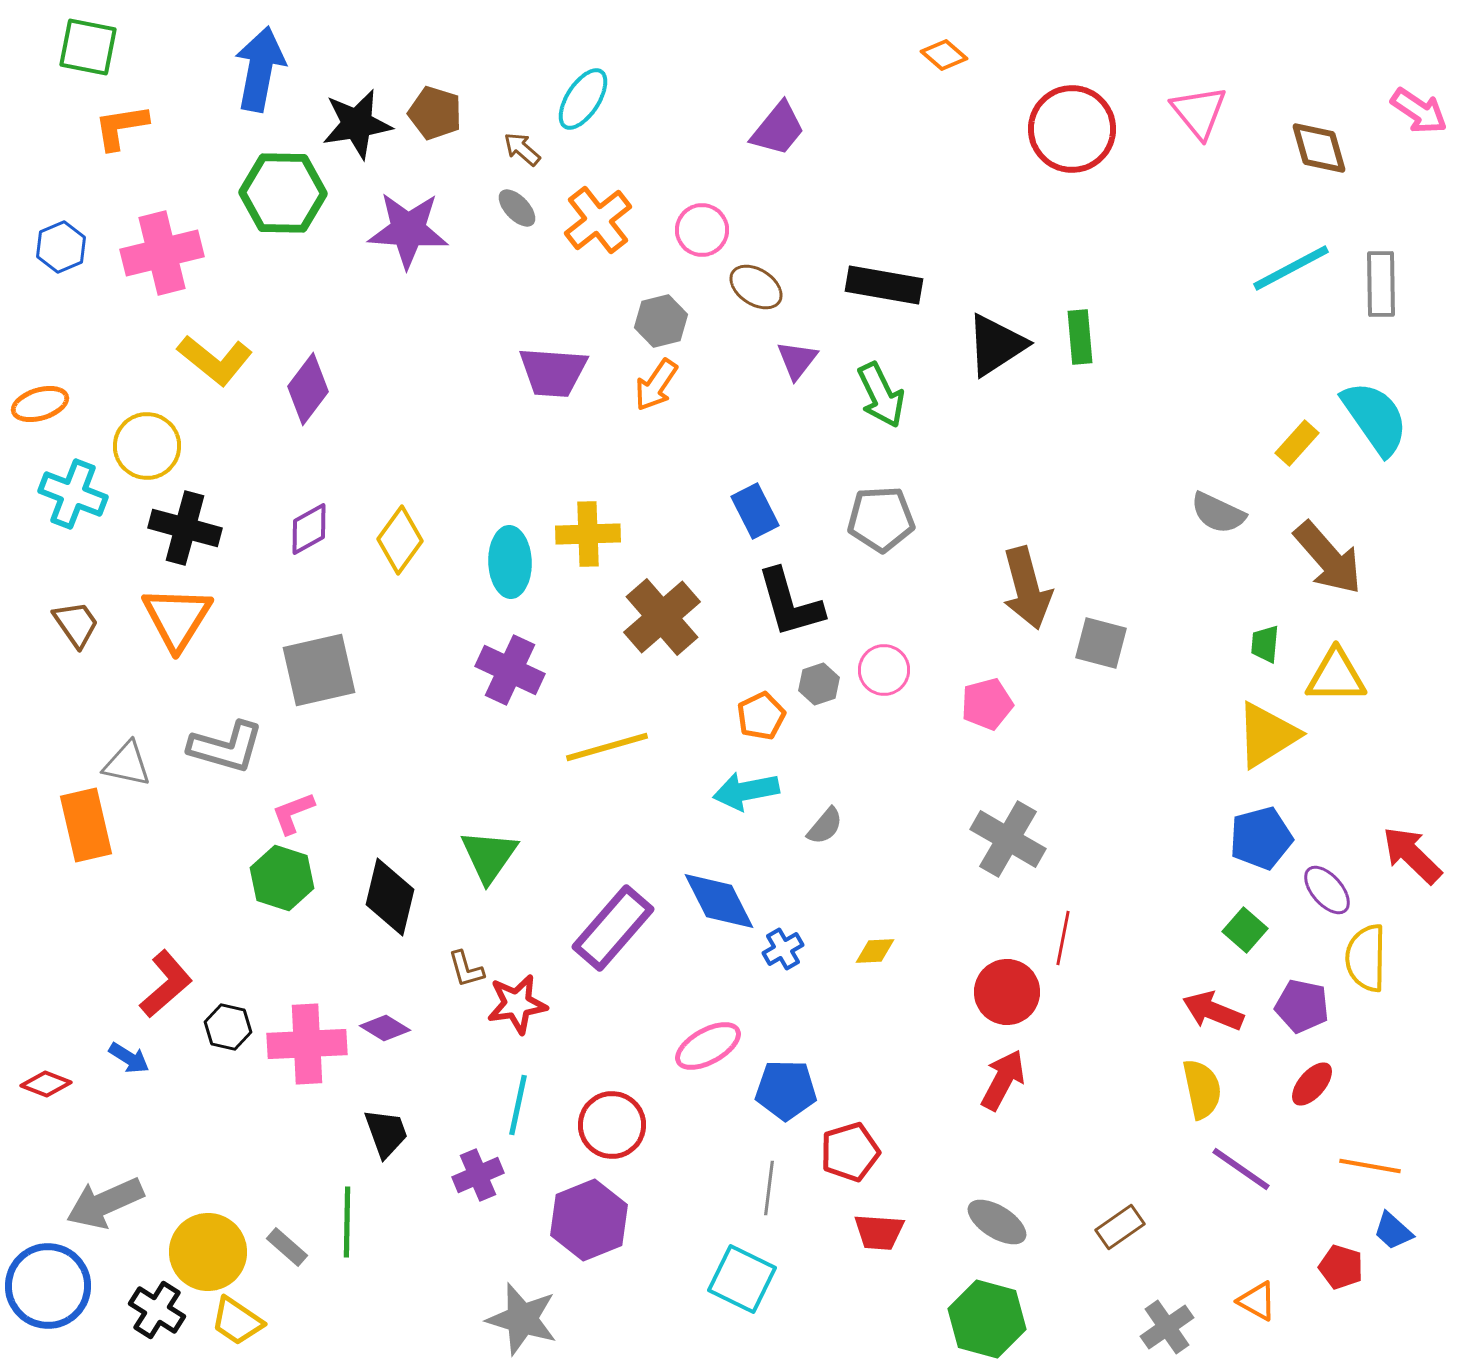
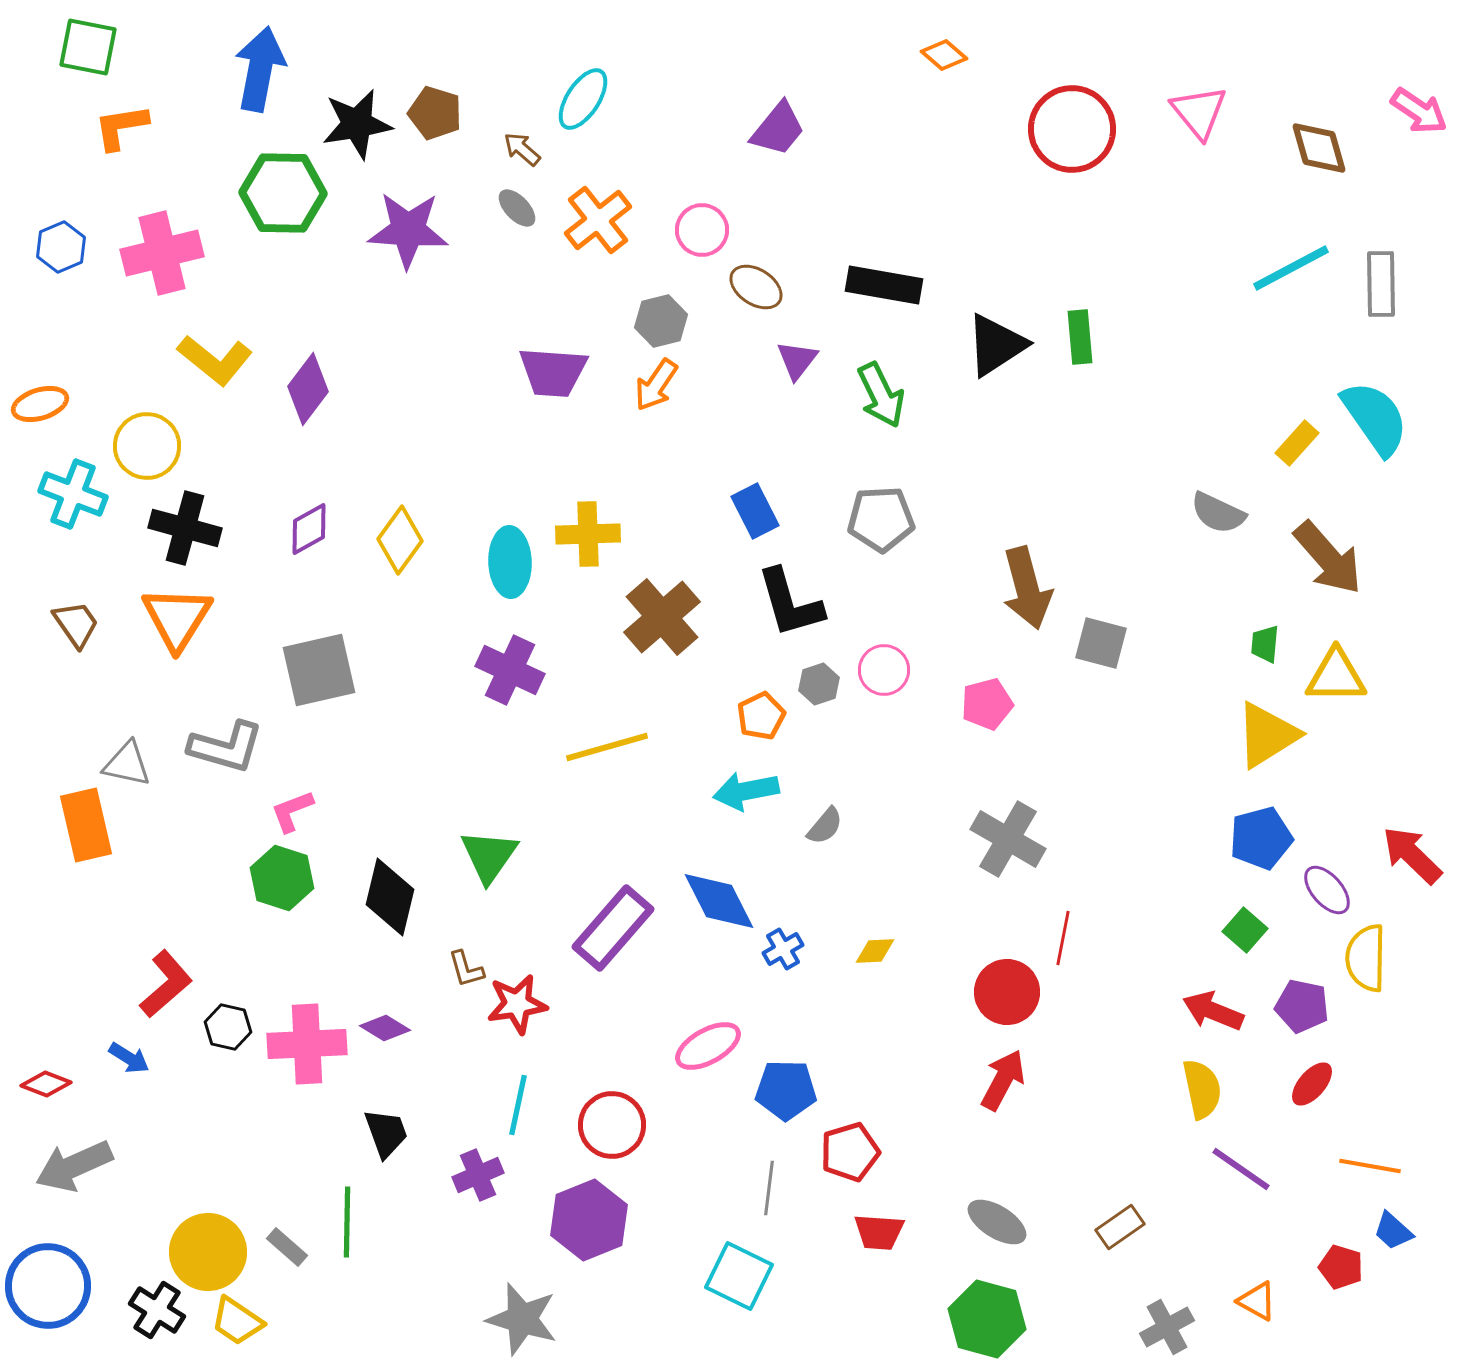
pink L-shape at (293, 813): moved 1 px left, 2 px up
gray arrow at (105, 1203): moved 31 px left, 37 px up
cyan square at (742, 1279): moved 3 px left, 3 px up
gray cross at (1167, 1327): rotated 6 degrees clockwise
